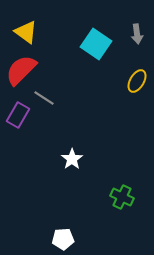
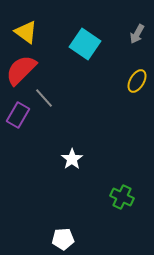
gray arrow: rotated 36 degrees clockwise
cyan square: moved 11 px left
gray line: rotated 15 degrees clockwise
